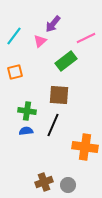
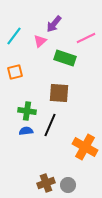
purple arrow: moved 1 px right
green rectangle: moved 1 px left, 3 px up; rotated 55 degrees clockwise
brown square: moved 2 px up
black line: moved 3 px left
orange cross: rotated 20 degrees clockwise
brown cross: moved 2 px right, 1 px down
